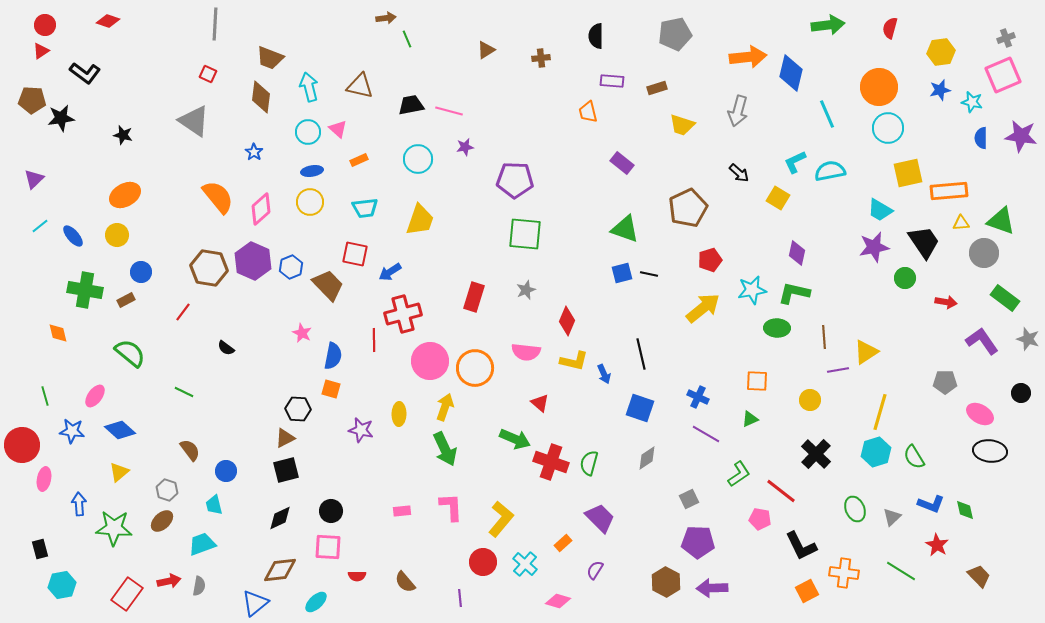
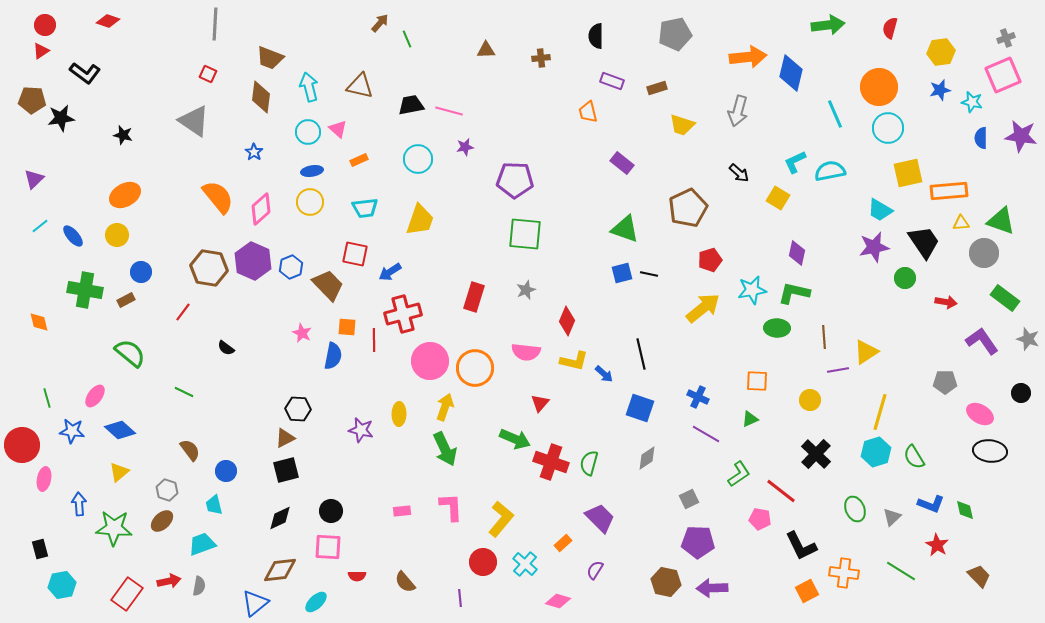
brown arrow at (386, 18): moved 6 px left, 5 px down; rotated 42 degrees counterclockwise
brown triangle at (486, 50): rotated 30 degrees clockwise
purple rectangle at (612, 81): rotated 15 degrees clockwise
cyan line at (827, 114): moved 8 px right
orange diamond at (58, 333): moved 19 px left, 11 px up
blue arrow at (604, 374): rotated 24 degrees counterclockwise
orange square at (331, 389): moved 16 px right, 62 px up; rotated 12 degrees counterclockwise
green line at (45, 396): moved 2 px right, 2 px down
red triangle at (540, 403): rotated 30 degrees clockwise
brown hexagon at (666, 582): rotated 16 degrees counterclockwise
